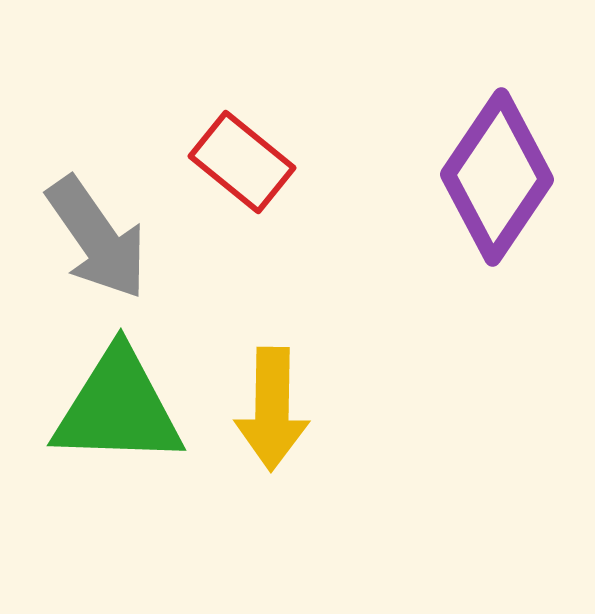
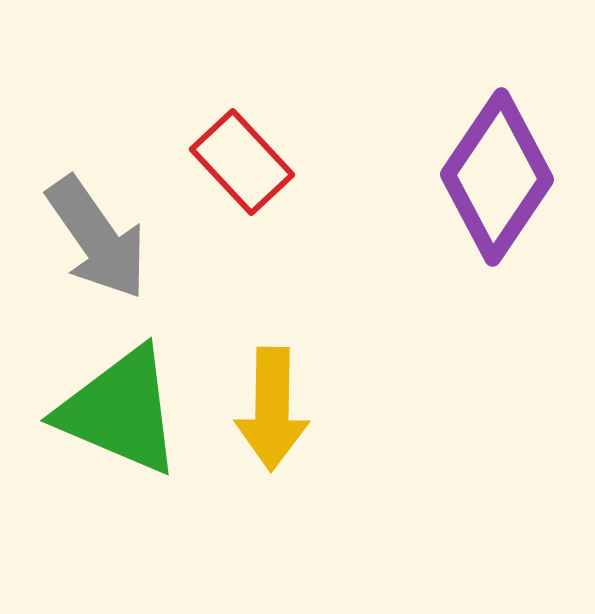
red rectangle: rotated 8 degrees clockwise
green triangle: moved 2 px right, 3 px down; rotated 21 degrees clockwise
